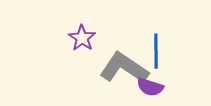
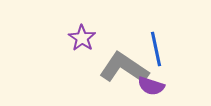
blue line: moved 2 px up; rotated 12 degrees counterclockwise
purple semicircle: moved 1 px right, 1 px up
